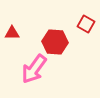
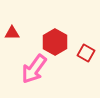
red square: moved 29 px down
red hexagon: rotated 25 degrees clockwise
